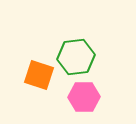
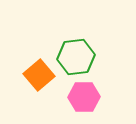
orange square: rotated 32 degrees clockwise
